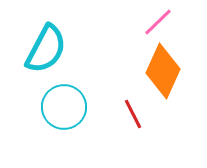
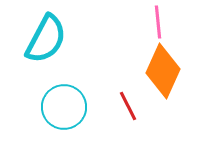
pink line: rotated 52 degrees counterclockwise
cyan semicircle: moved 10 px up
red line: moved 5 px left, 8 px up
